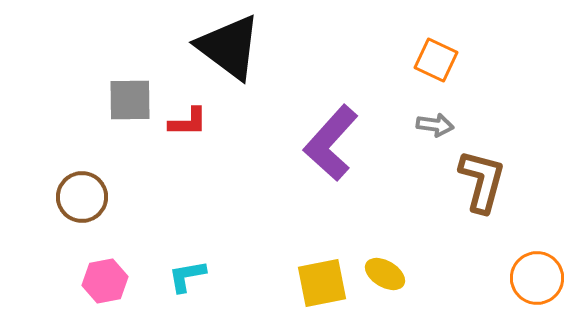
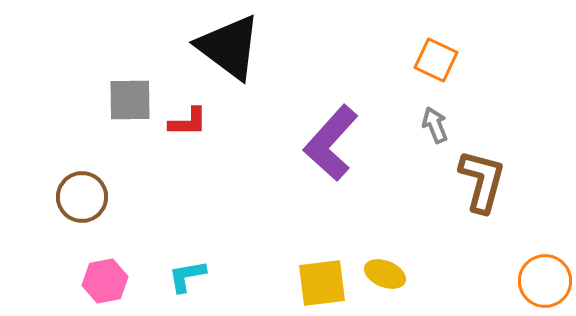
gray arrow: rotated 120 degrees counterclockwise
yellow ellipse: rotated 9 degrees counterclockwise
orange circle: moved 8 px right, 3 px down
yellow square: rotated 4 degrees clockwise
